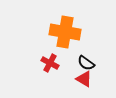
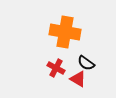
red cross: moved 6 px right, 5 px down
red triangle: moved 6 px left
